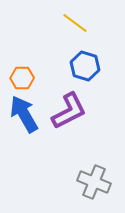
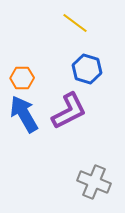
blue hexagon: moved 2 px right, 3 px down
